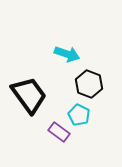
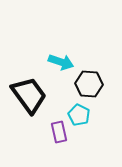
cyan arrow: moved 6 px left, 8 px down
black hexagon: rotated 16 degrees counterclockwise
purple rectangle: rotated 40 degrees clockwise
